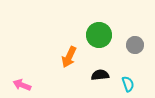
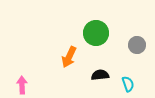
green circle: moved 3 px left, 2 px up
gray circle: moved 2 px right
pink arrow: rotated 66 degrees clockwise
